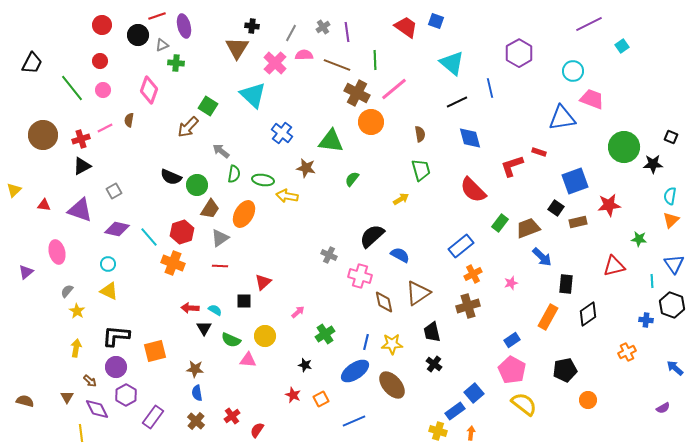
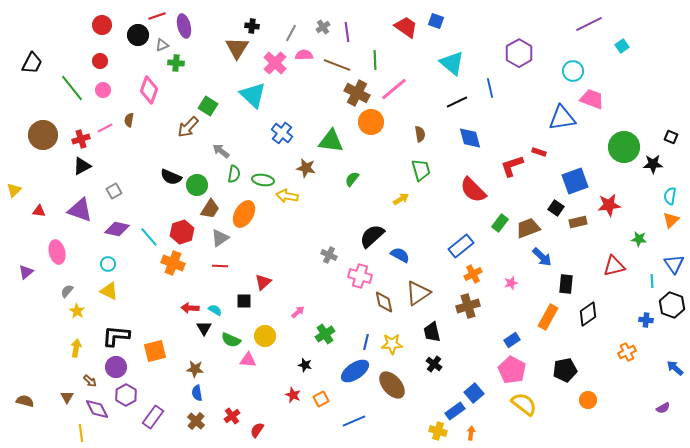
red triangle at (44, 205): moved 5 px left, 6 px down
